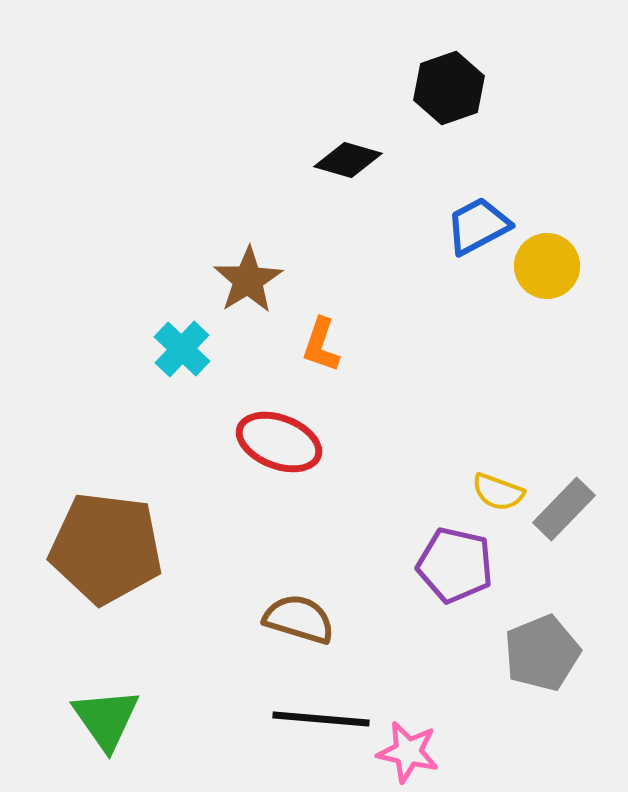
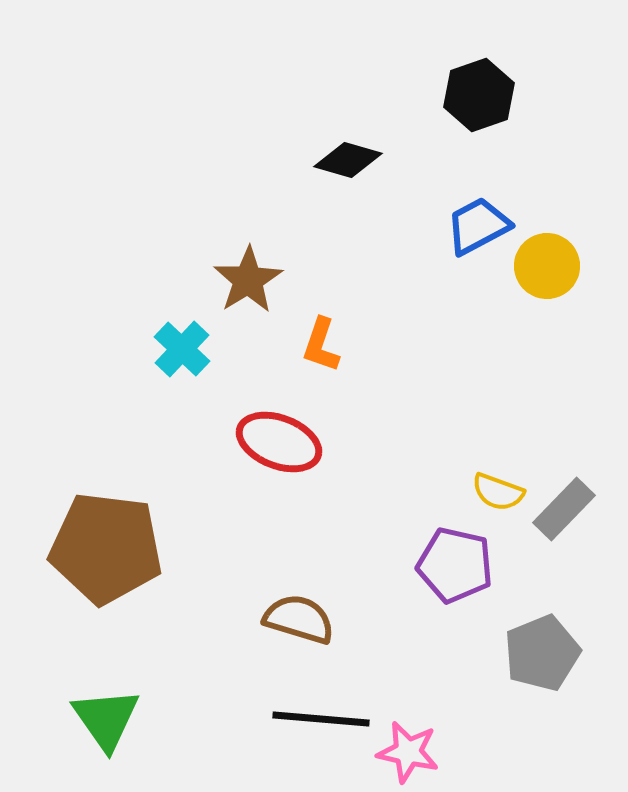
black hexagon: moved 30 px right, 7 px down
